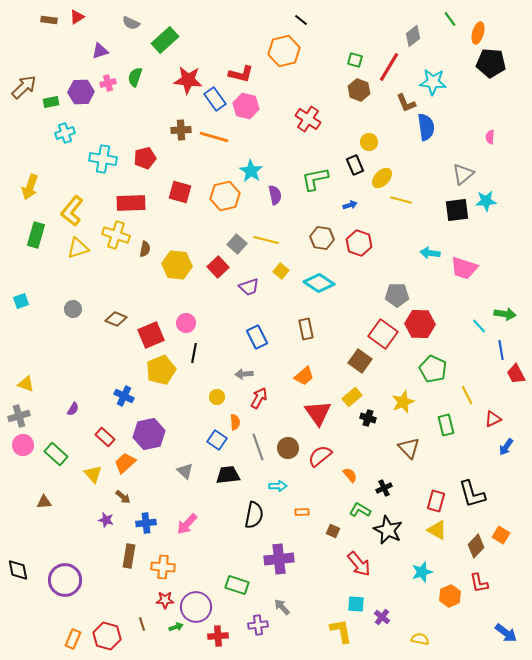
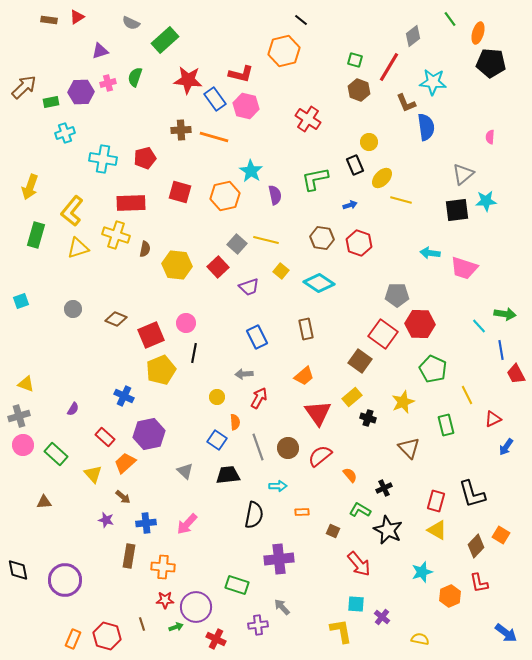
red cross at (218, 636): moved 2 px left, 3 px down; rotated 30 degrees clockwise
